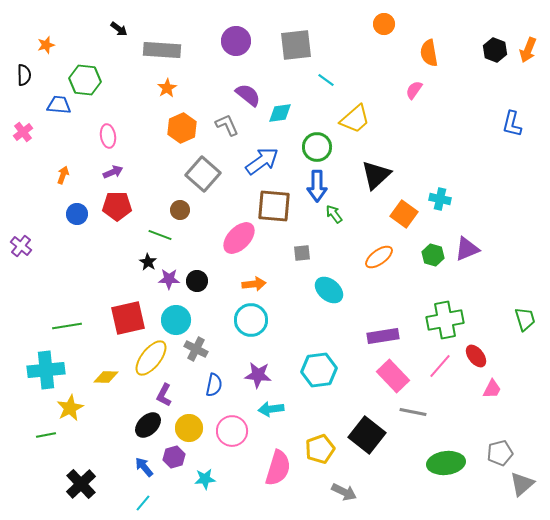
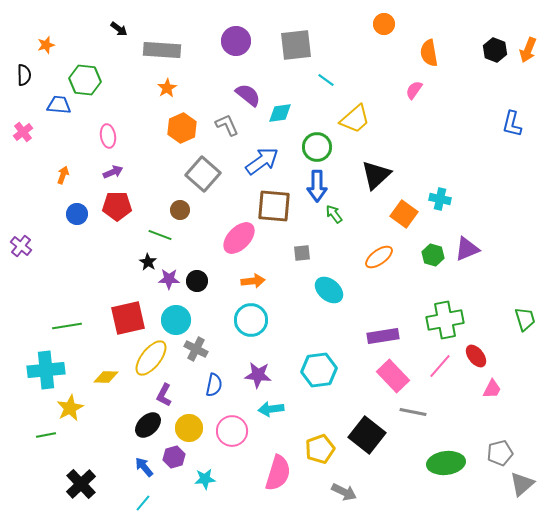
orange arrow at (254, 284): moved 1 px left, 3 px up
pink semicircle at (278, 468): moved 5 px down
